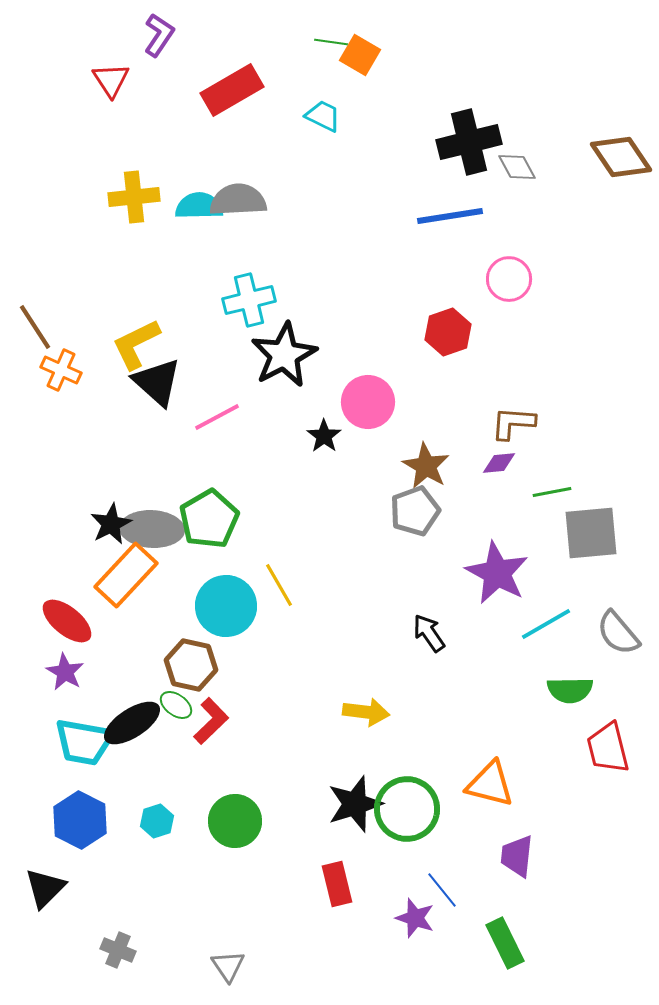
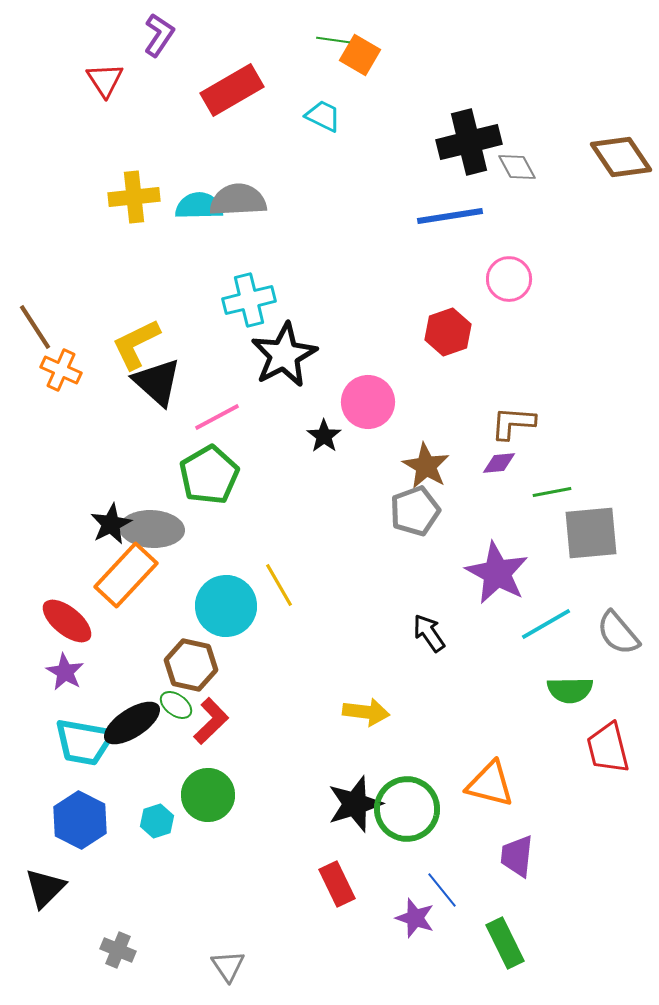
green line at (331, 42): moved 2 px right, 2 px up
red triangle at (111, 80): moved 6 px left
green pentagon at (209, 519): moved 44 px up
green circle at (235, 821): moved 27 px left, 26 px up
red rectangle at (337, 884): rotated 12 degrees counterclockwise
